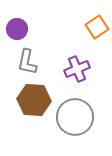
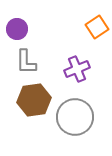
gray L-shape: moved 1 px left; rotated 12 degrees counterclockwise
brown hexagon: rotated 12 degrees counterclockwise
